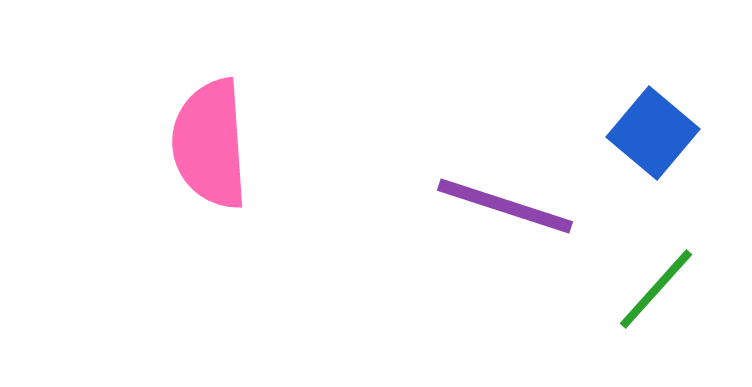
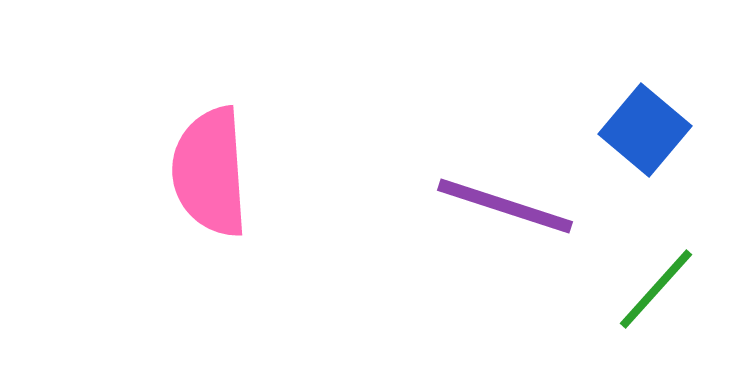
blue square: moved 8 px left, 3 px up
pink semicircle: moved 28 px down
